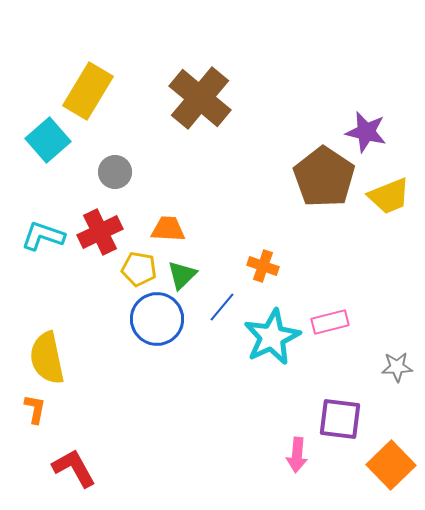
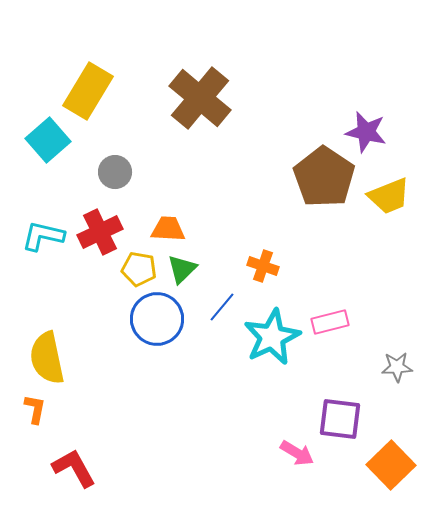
cyan L-shape: rotated 6 degrees counterclockwise
green triangle: moved 6 px up
pink arrow: moved 2 px up; rotated 64 degrees counterclockwise
